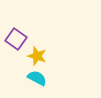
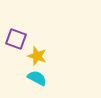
purple square: rotated 15 degrees counterclockwise
